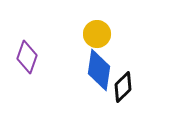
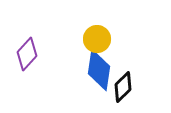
yellow circle: moved 5 px down
purple diamond: moved 3 px up; rotated 24 degrees clockwise
